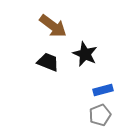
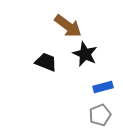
brown arrow: moved 15 px right
black trapezoid: moved 2 px left
blue rectangle: moved 3 px up
